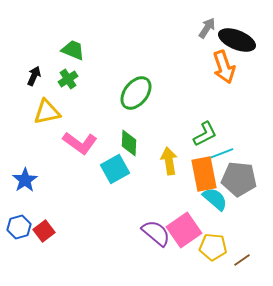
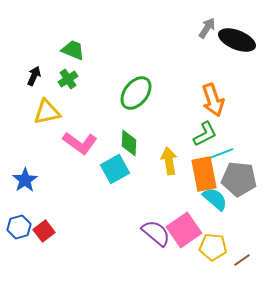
orange arrow: moved 11 px left, 33 px down
